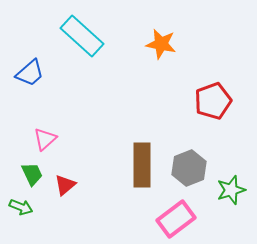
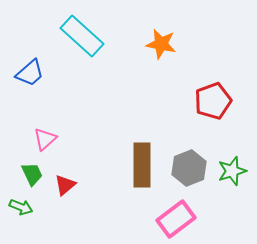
green star: moved 1 px right, 19 px up
